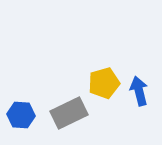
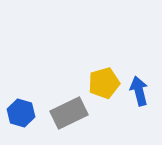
blue hexagon: moved 2 px up; rotated 12 degrees clockwise
